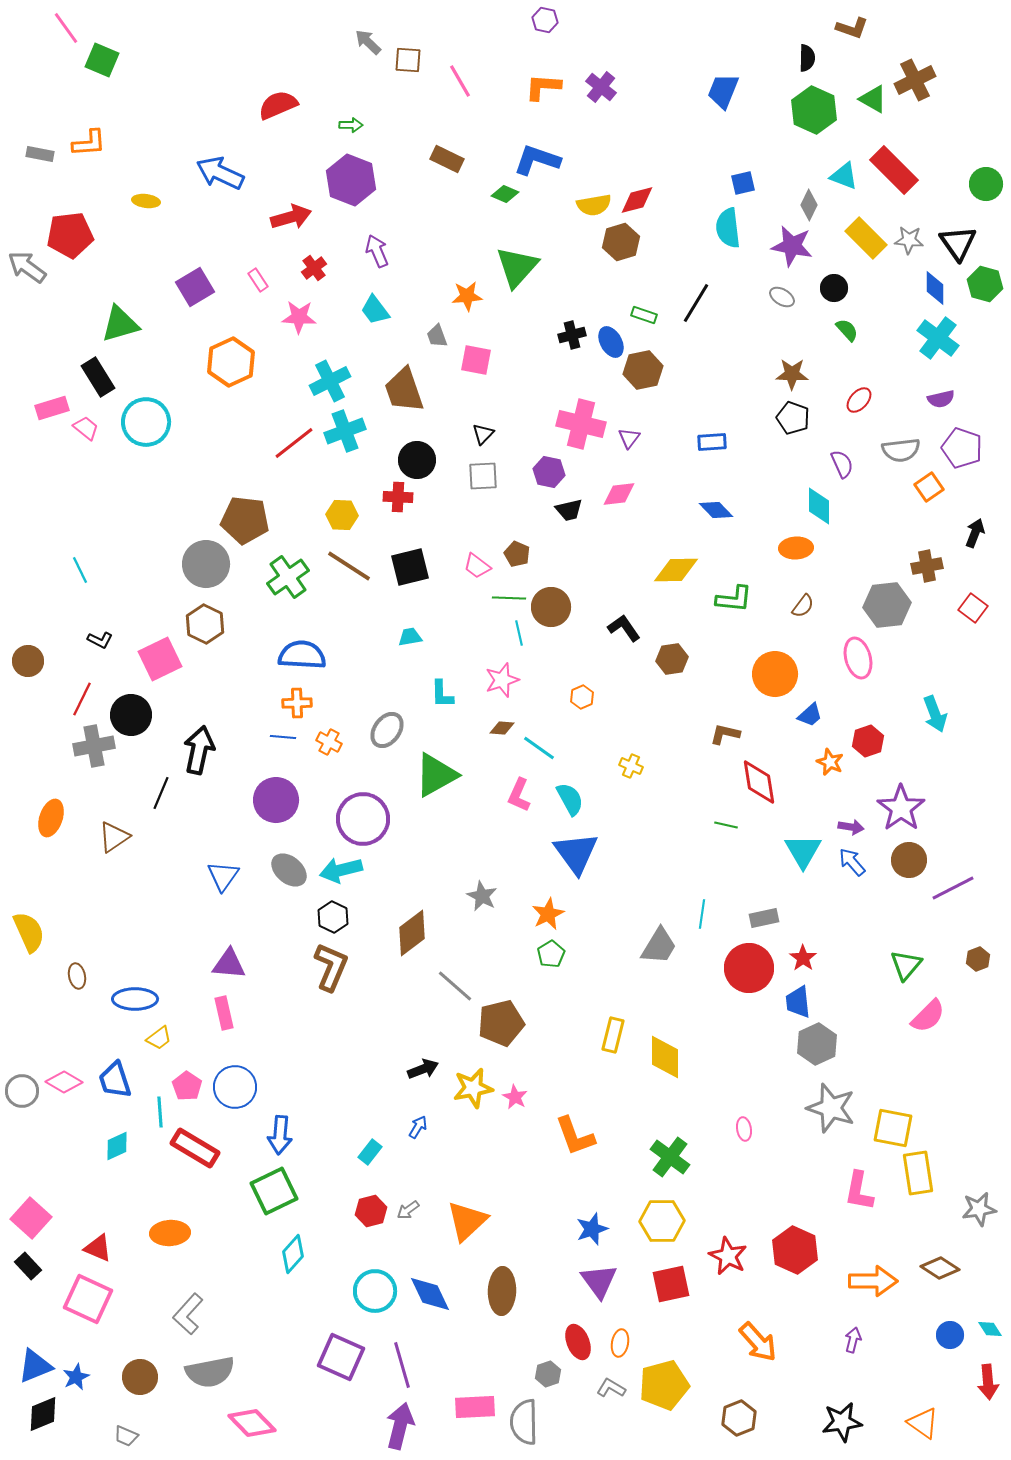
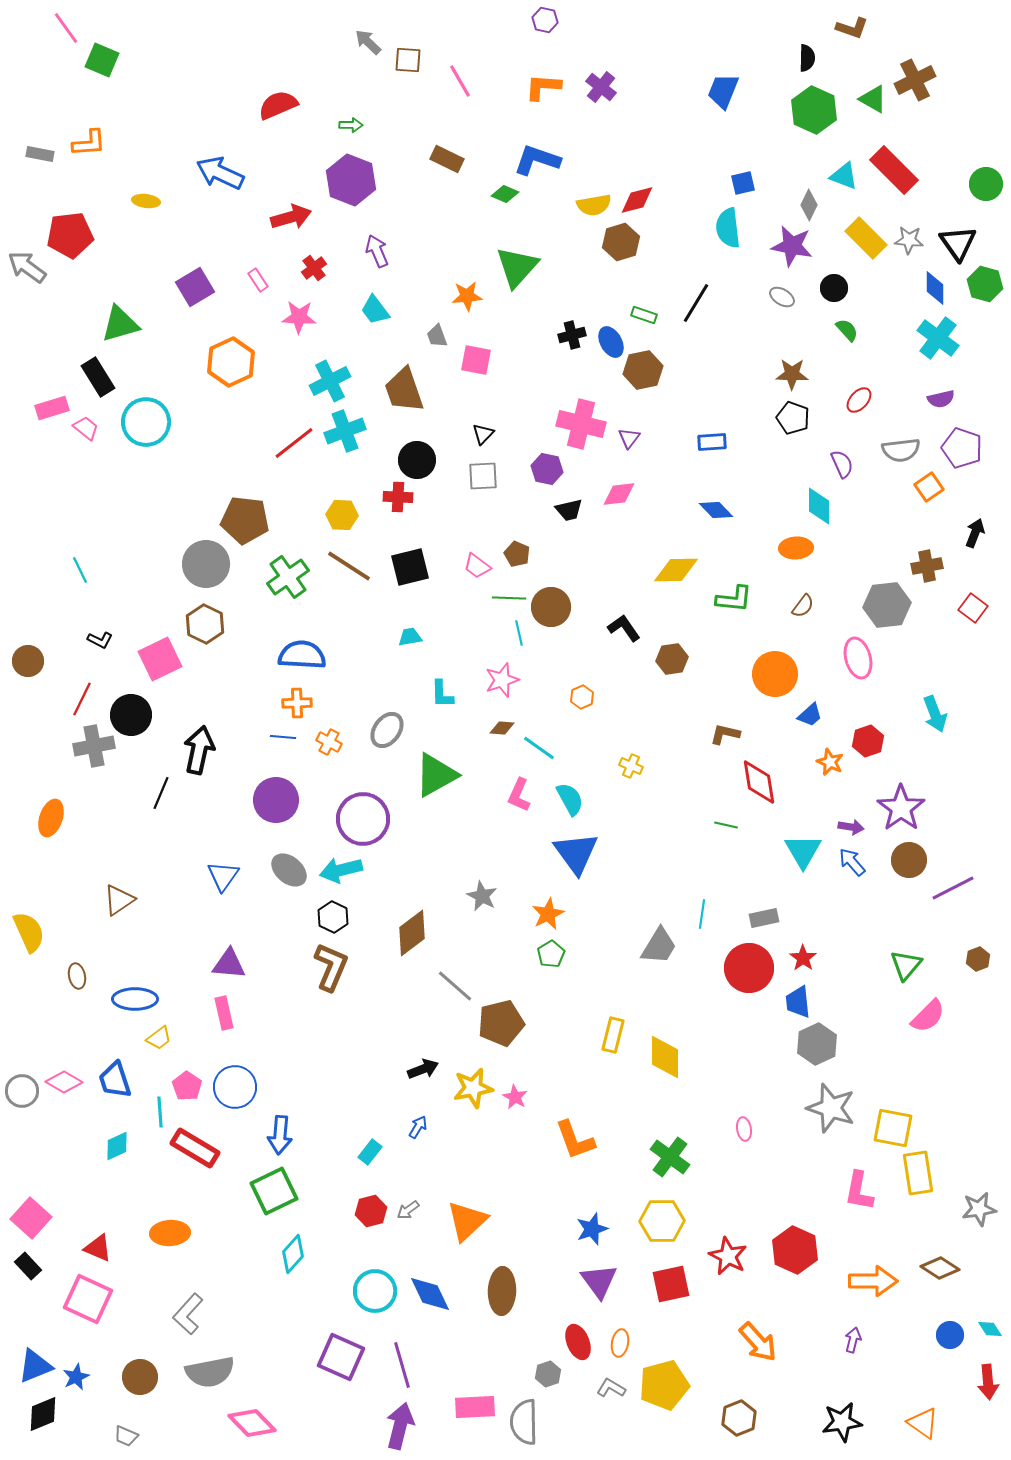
purple hexagon at (549, 472): moved 2 px left, 3 px up
brown triangle at (114, 837): moved 5 px right, 63 px down
orange L-shape at (575, 1136): moved 4 px down
